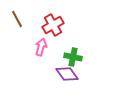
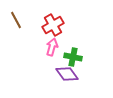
brown line: moved 1 px left, 1 px down
pink arrow: moved 11 px right
